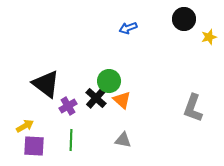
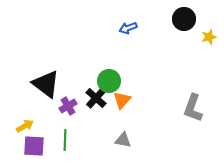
orange triangle: rotated 30 degrees clockwise
green line: moved 6 px left
